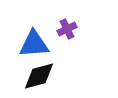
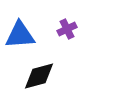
blue triangle: moved 14 px left, 9 px up
